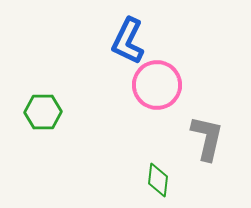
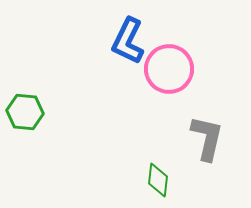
pink circle: moved 12 px right, 16 px up
green hexagon: moved 18 px left; rotated 6 degrees clockwise
